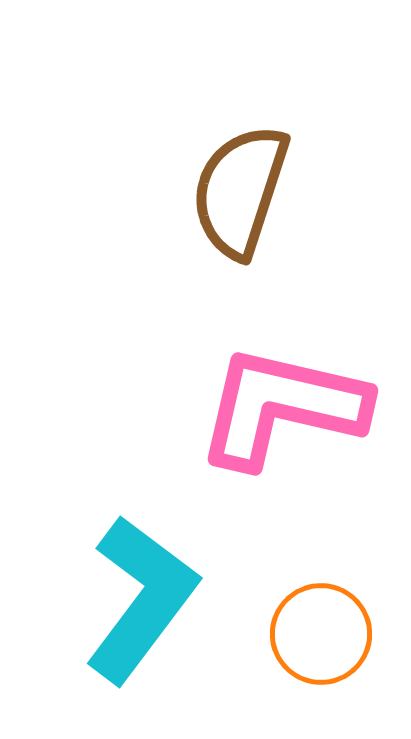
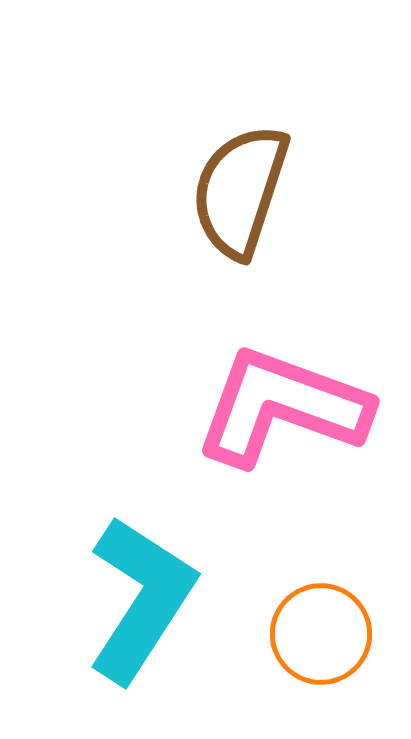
pink L-shape: rotated 7 degrees clockwise
cyan L-shape: rotated 4 degrees counterclockwise
